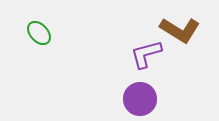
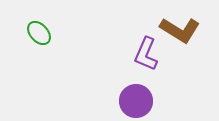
purple L-shape: rotated 52 degrees counterclockwise
purple circle: moved 4 px left, 2 px down
